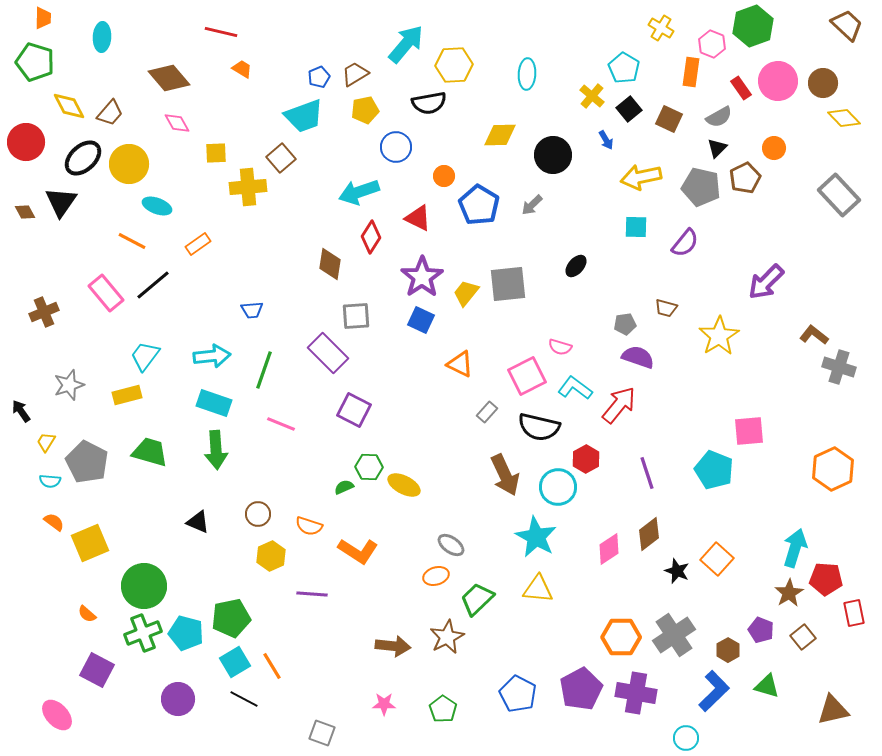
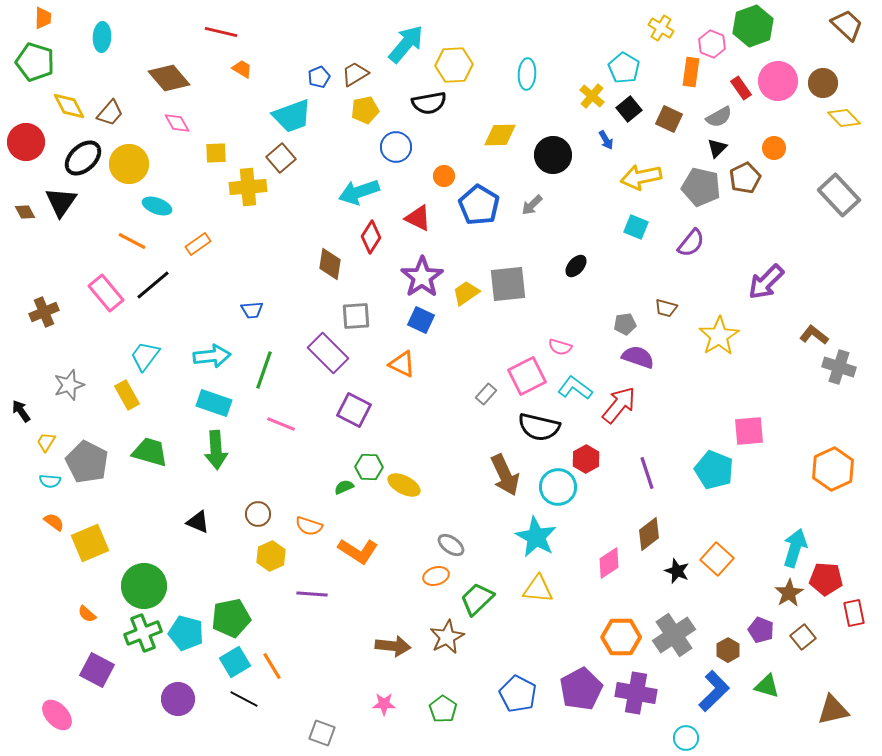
cyan trapezoid at (304, 116): moved 12 px left
cyan square at (636, 227): rotated 20 degrees clockwise
purple semicircle at (685, 243): moved 6 px right
yellow trapezoid at (466, 293): rotated 16 degrees clockwise
orange triangle at (460, 364): moved 58 px left
yellow rectangle at (127, 395): rotated 76 degrees clockwise
gray rectangle at (487, 412): moved 1 px left, 18 px up
pink diamond at (609, 549): moved 14 px down
